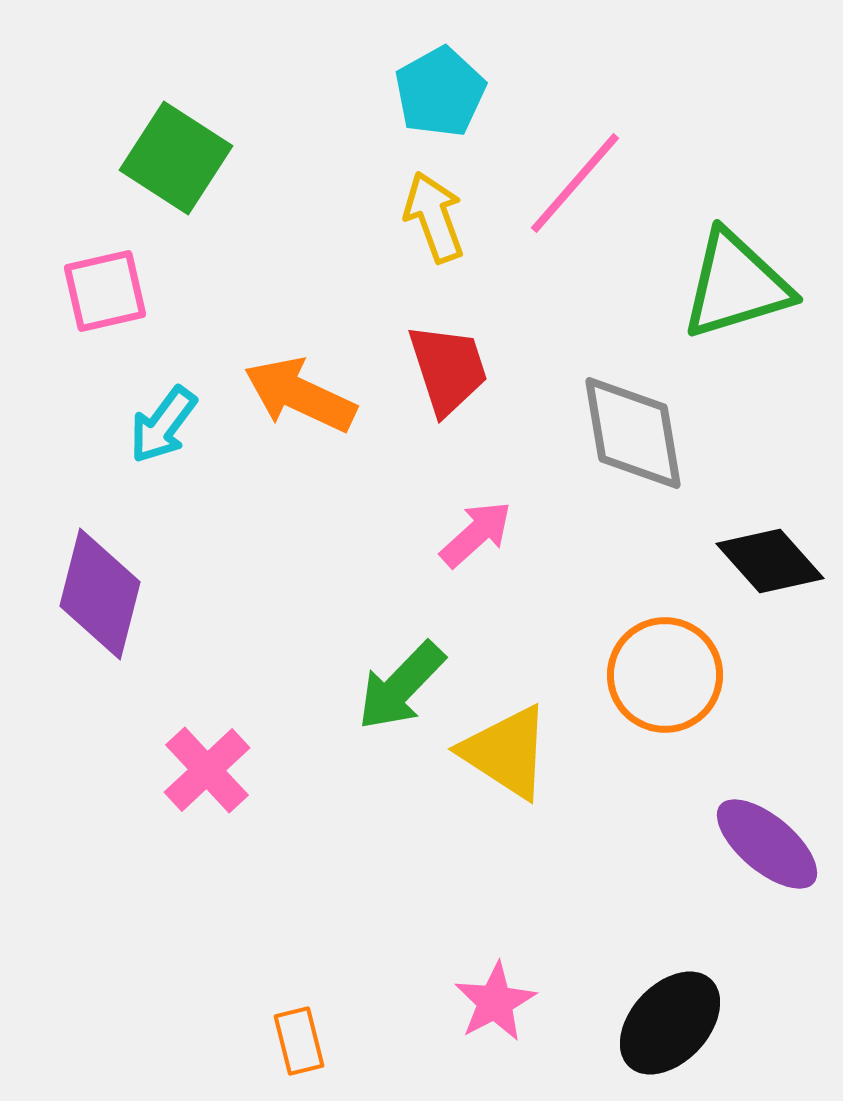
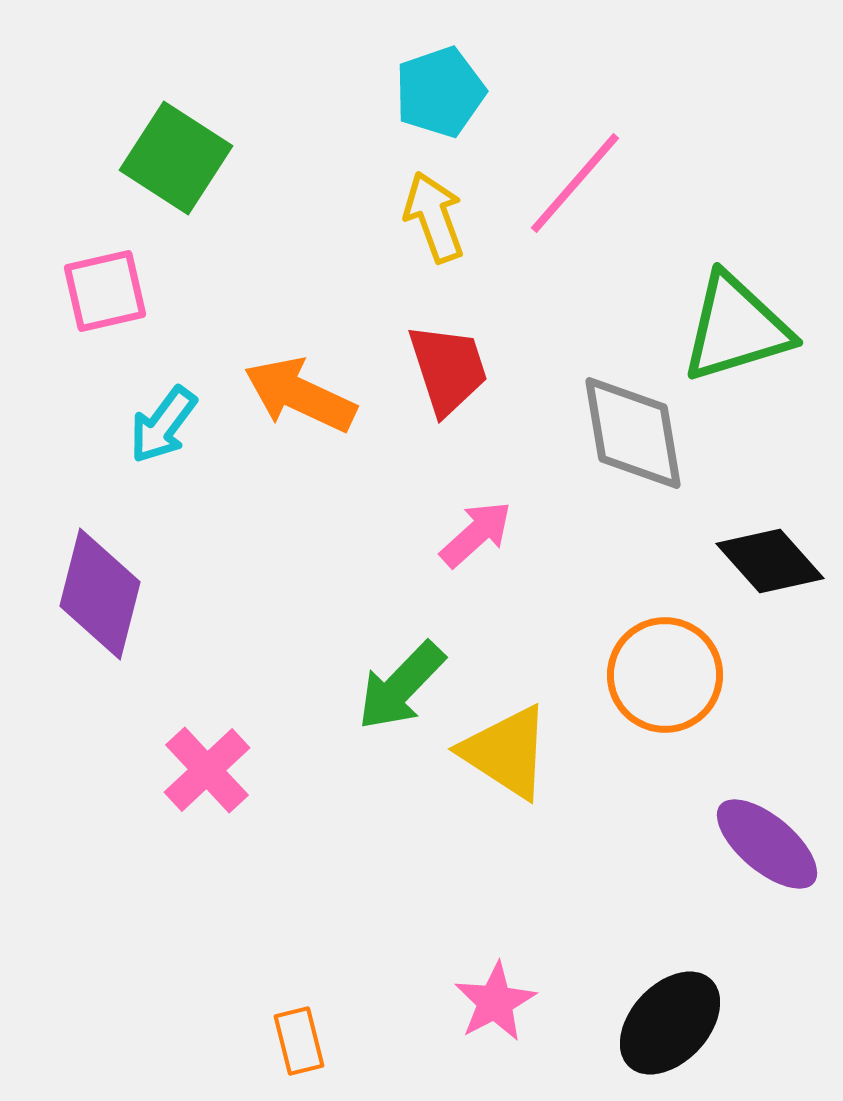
cyan pentagon: rotated 10 degrees clockwise
green triangle: moved 43 px down
